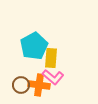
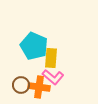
cyan pentagon: rotated 20 degrees counterclockwise
orange cross: moved 2 px down
